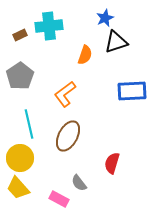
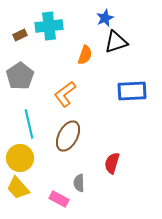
gray semicircle: rotated 36 degrees clockwise
